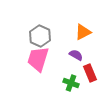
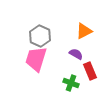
orange triangle: moved 1 px right, 1 px up
purple semicircle: moved 1 px up
pink trapezoid: moved 2 px left
red rectangle: moved 2 px up
